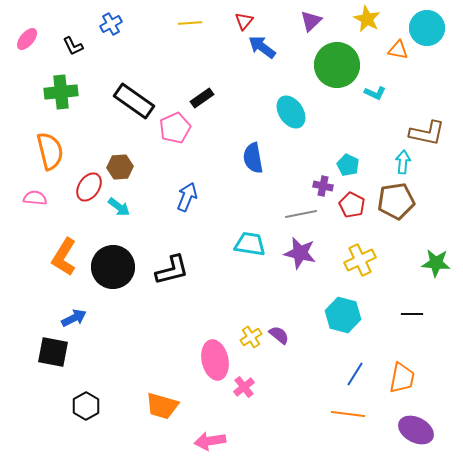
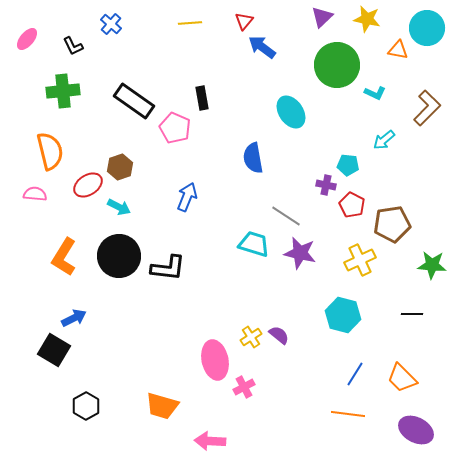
yellow star at (367, 19): rotated 16 degrees counterclockwise
purple triangle at (311, 21): moved 11 px right, 4 px up
blue cross at (111, 24): rotated 20 degrees counterclockwise
green cross at (61, 92): moved 2 px right, 1 px up
black rectangle at (202, 98): rotated 65 degrees counterclockwise
pink pentagon at (175, 128): rotated 24 degrees counterclockwise
brown L-shape at (427, 133): moved 25 px up; rotated 57 degrees counterclockwise
cyan arrow at (403, 162): moved 19 px left, 22 px up; rotated 135 degrees counterclockwise
cyan pentagon at (348, 165): rotated 20 degrees counterclockwise
brown hexagon at (120, 167): rotated 15 degrees counterclockwise
purple cross at (323, 186): moved 3 px right, 1 px up
red ellipse at (89, 187): moved 1 px left, 2 px up; rotated 24 degrees clockwise
pink semicircle at (35, 198): moved 4 px up
brown pentagon at (396, 201): moved 4 px left, 23 px down
cyan arrow at (119, 207): rotated 10 degrees counterclockwise
gray line at (301, 214): moved 15 px left, 2 px down; rotated 44 degrees clockwise
cyan trapezoid at (250, 244): moved 4 px right; rotated 8 degrees clockwise
green star at (436, 263): moved 4 px left, 2 px down
black circle at (113, 267): moved 6 px right, 11 px up
black L-shape at (172, 270): moved 4 px left, 2 px up; rotated 21 degrees clockwise
black square at (53, 352): moved 1 px right, 2 px up; rotated 20 degrees clockwise
orange trapezoid at (402, 378): rotated 124 degrees clockwise
pink cross at (244, 387): rotated 10 degrees clockwise
pink arrow at (210, 441): rotated 12 degrees clockwise
